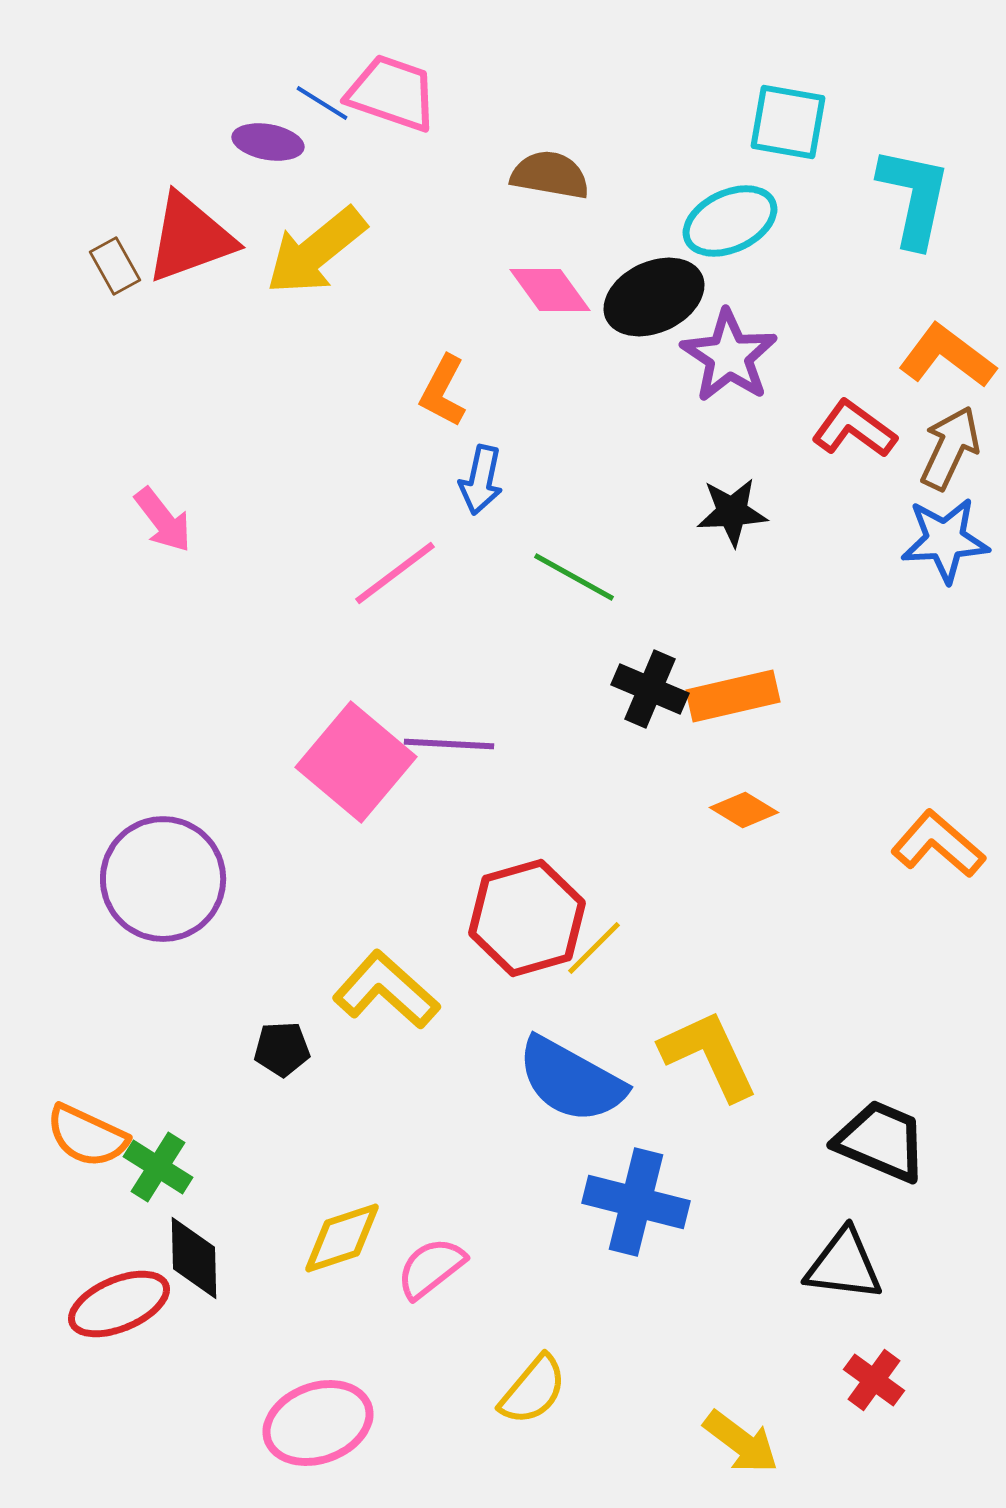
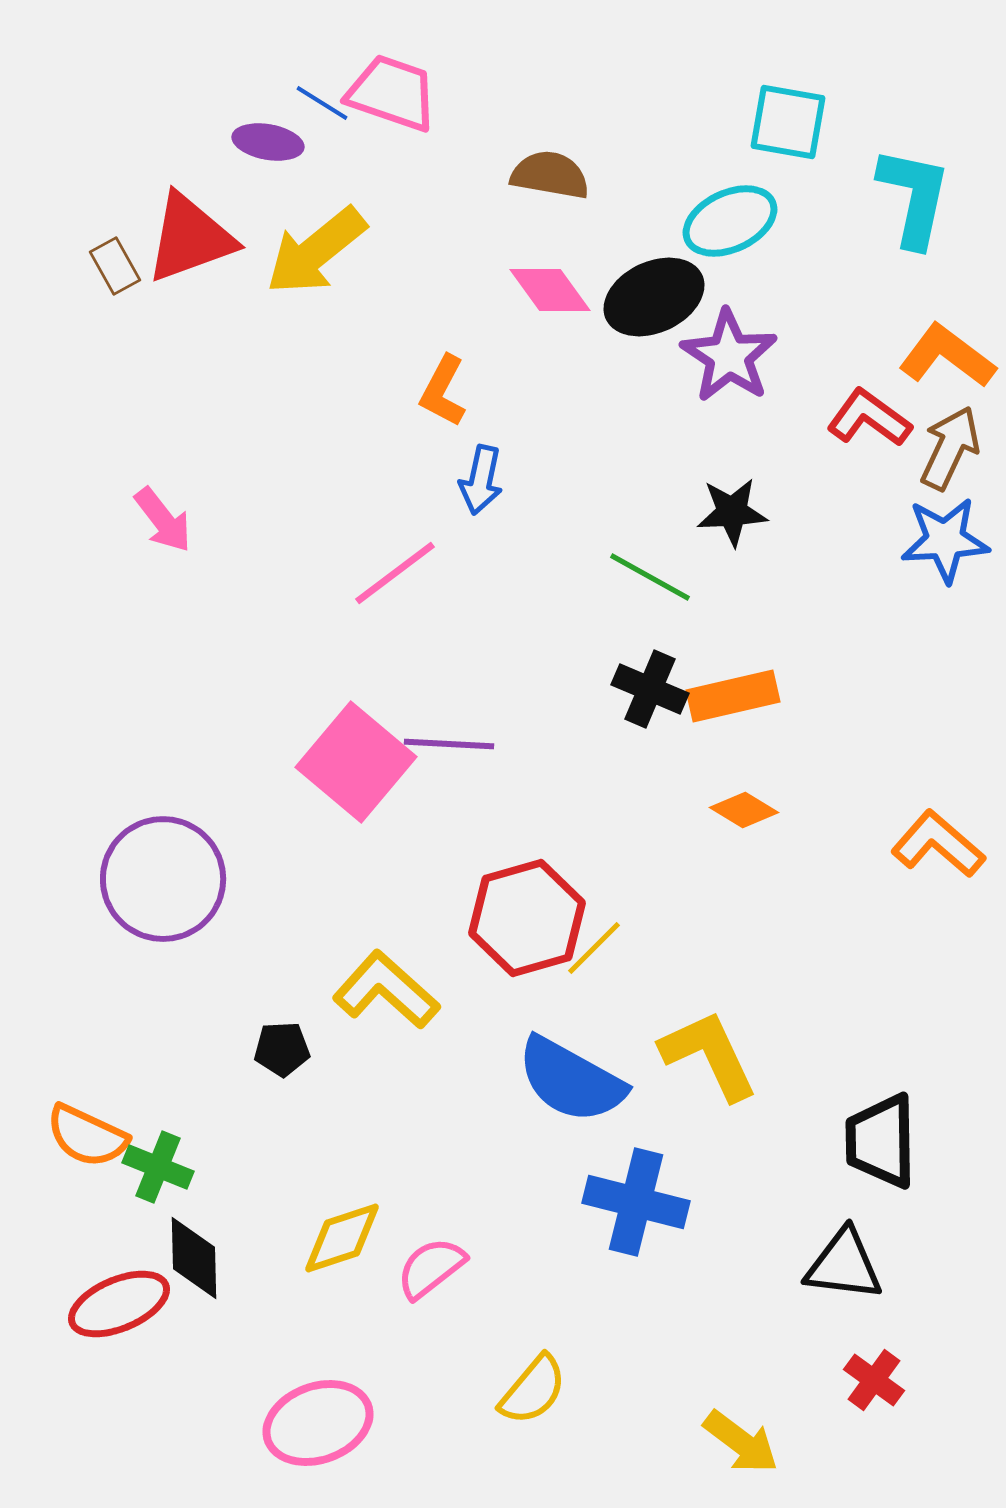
red L-shape at (854, 429): moved 15 px right, 11 px up
green line at (574, 577): moved 76 px right
black trapezoid at (881, 1141): rotated 114 degrees counterclockwise
green cross at (158, 1167): rotated 10 degrees counterclockwise
